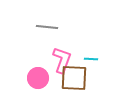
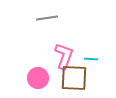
gray line: moved 9 px up; rotated 15 degrees counterclockwise
pink L-shape: moved 2 px right, 4 px up
